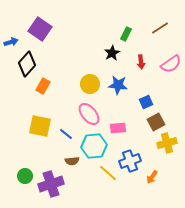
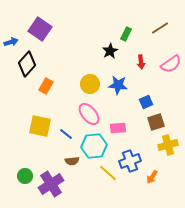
black star: moved 2 px left, 2 px up
orange rectangle: moved 3 px right
brown square: rotated 12 degrees clockwise
yellow cross: moved 1 px right, 2 px down
purple cross: rotated 15 degrees counterclockwise
